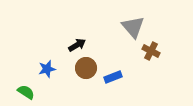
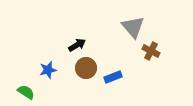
blue star: moved 1 px right, 1 px down
